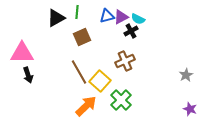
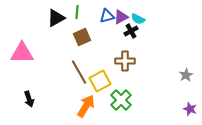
brown cross: rotated 24 degrees clockwise
black arrow: moved 1 px right, 24 px down
yellow square: rotated 20 degrees clockwise
orange arrow: rotated 15 degrees counterclockwise
